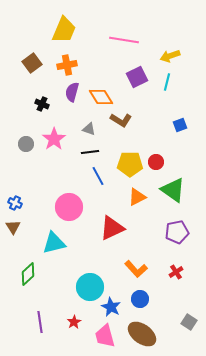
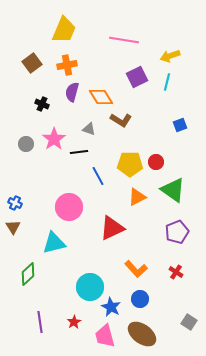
black line: moved 11 px left
purple pentagon: rotated 10 degrees counterclockwise
red cross: rotated 24 degrees counterclockwise
